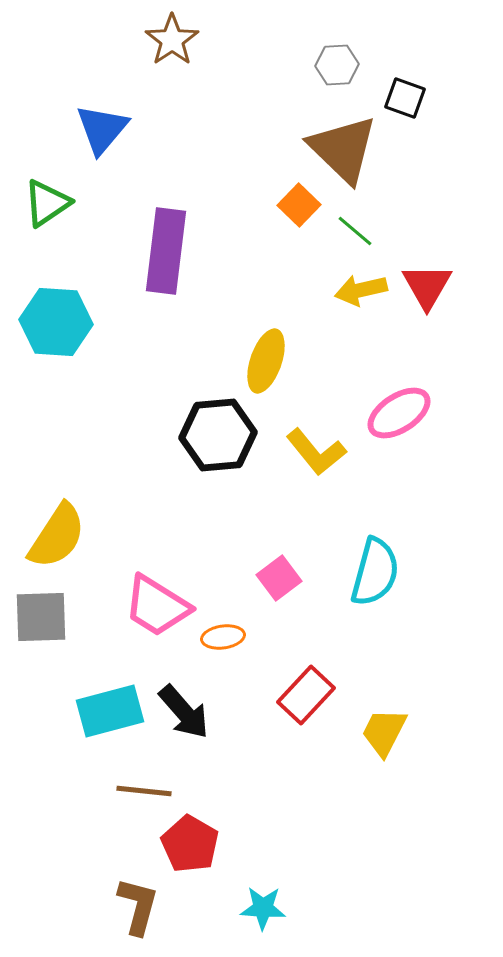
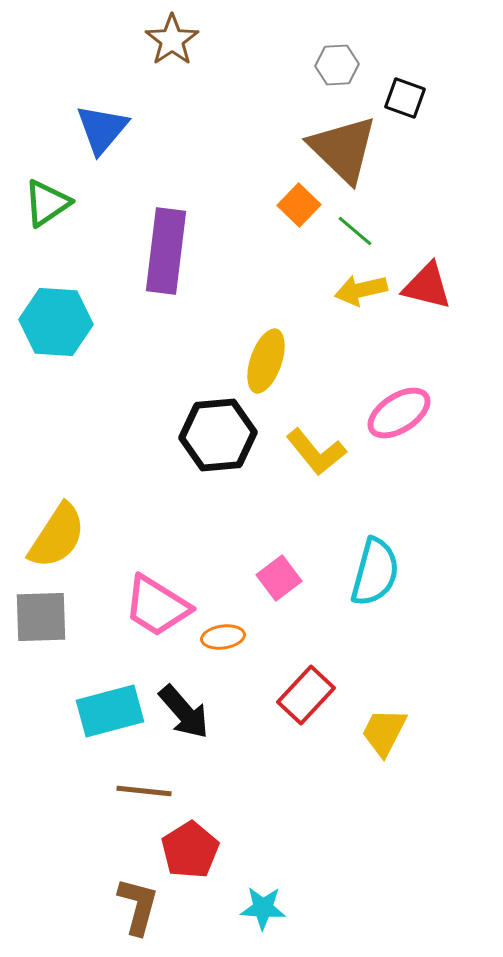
red triangle: rotated 46 degrees counterclockwise
red pentagon: moved 6 px down; rotated 10 degrees clockwise
